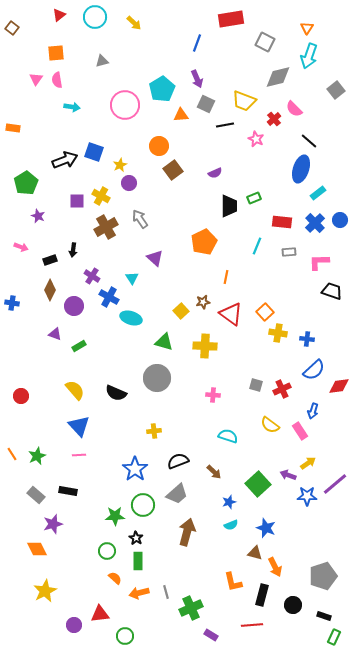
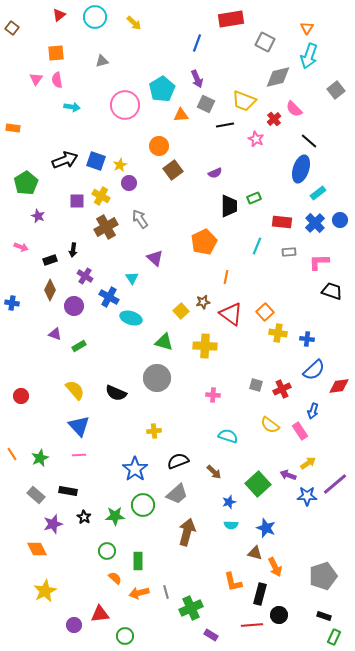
blue square at (94, 152): moved 2 px right, 9 px down
purple cross at (92, 276): moved 7 px left
green star at (37, 456): moved 3 px right, 2 px down
cyan semicircle at (231, 525): rotated 24 degrees clockwise
black star at (136, 538): moved 52 px left, 21 px up
black rectangle at (262, 595): moved 2 px left, 1 px up
black circle at (293, 605): moved 14 px left, 10 px down
